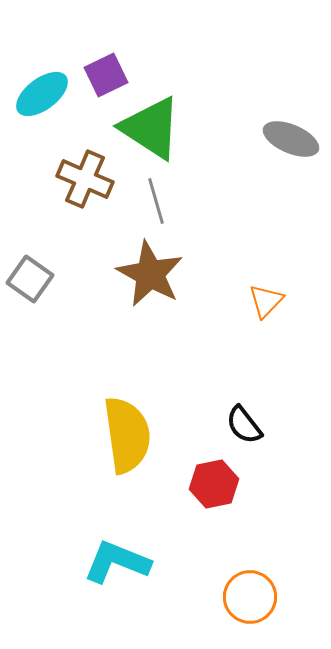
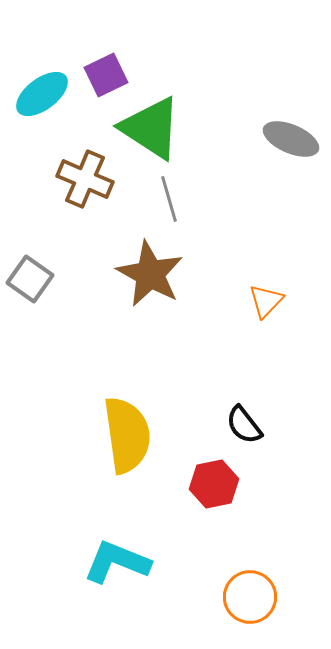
gray line: moved 13 px right, 2 px up
